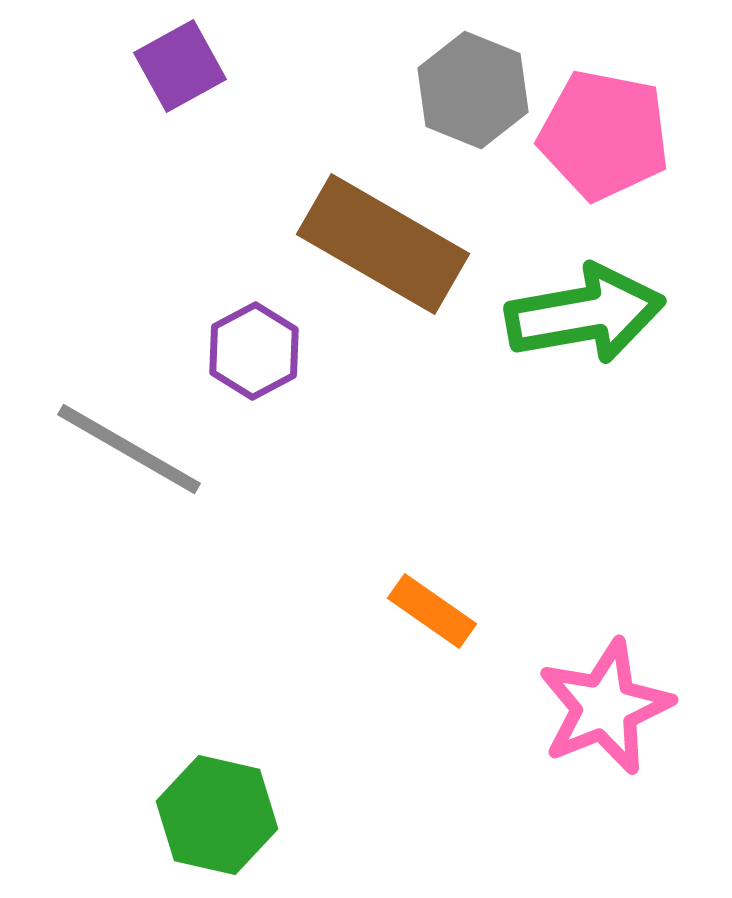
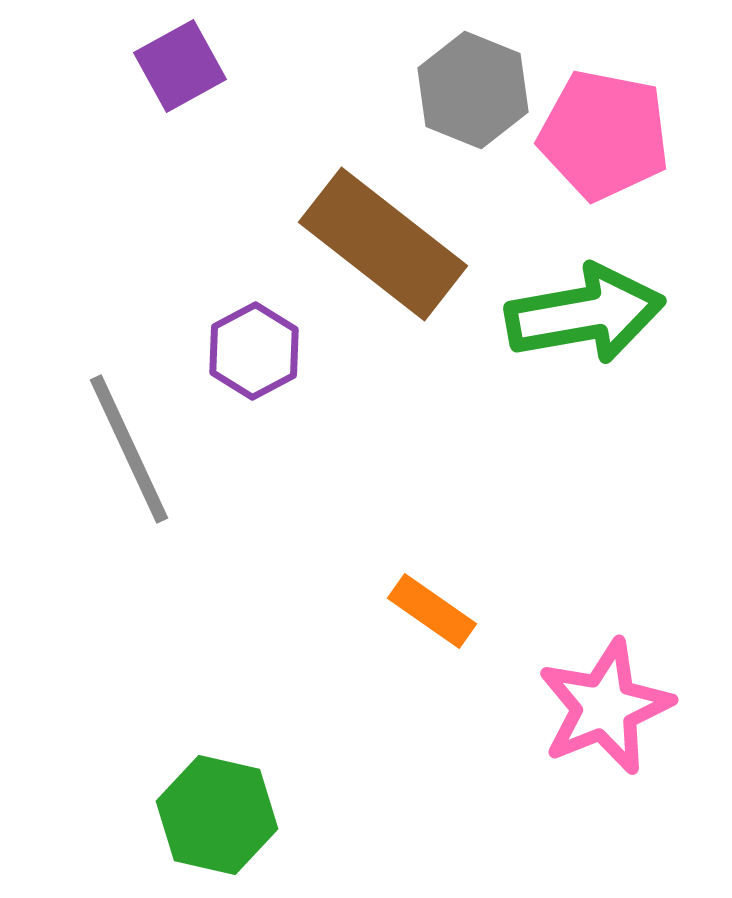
brown rectangle: rotated 8 degrees clockwise
gray line: rotated 35 degrees clockwise
